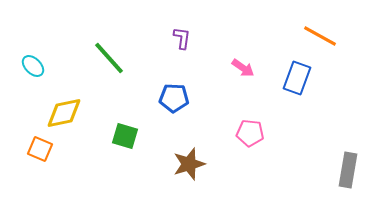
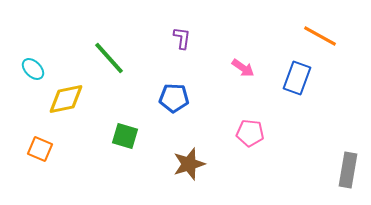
cyan ellipse: moved 3 px down
yellow diamond: moved 2 px right, 14 px up
